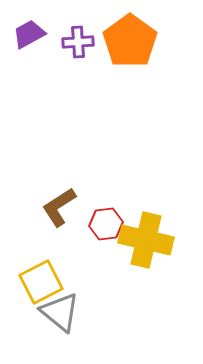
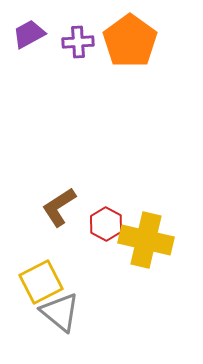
red hexagon: rotated 24 degrees counterclockwise
